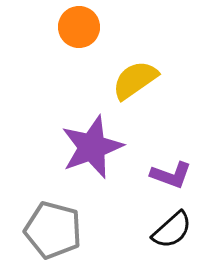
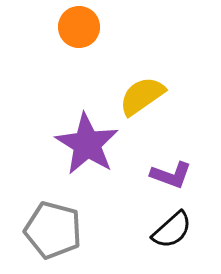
yellow semicircle: moved 7 px right, 16 px down
purple star: moved 5 px left, 3 px up; rotated 20 degrees counterclockwise
